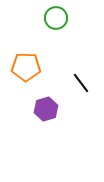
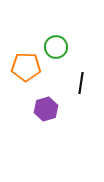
green circle: moved 29 px down
black line: rotated 45 degrees clockwise
